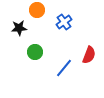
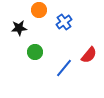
orange circle: moved 2 px right
red semicircle: rotated 18 degrees clockwise
